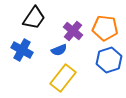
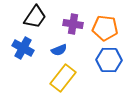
black trapezoid: moved 1 px right, 1 px up
purple cross: moved 7 px up; rotated 30 degrees counterclockwise
blue cross: moved 1 px right, 2 px up
blue hexagon: rotated 20 degrees clockwise
